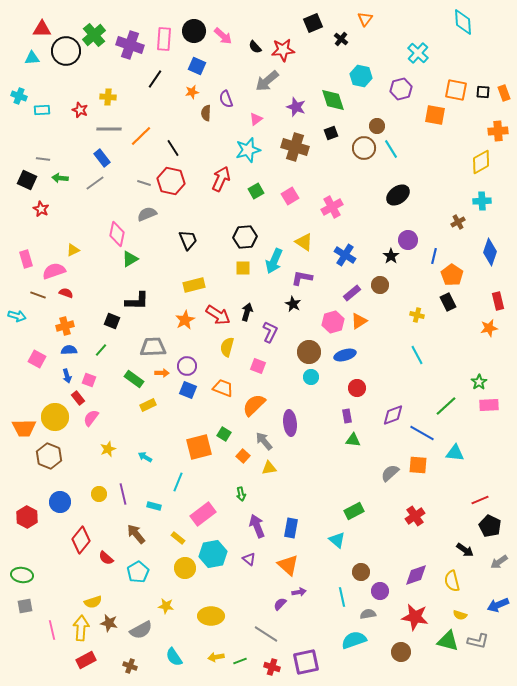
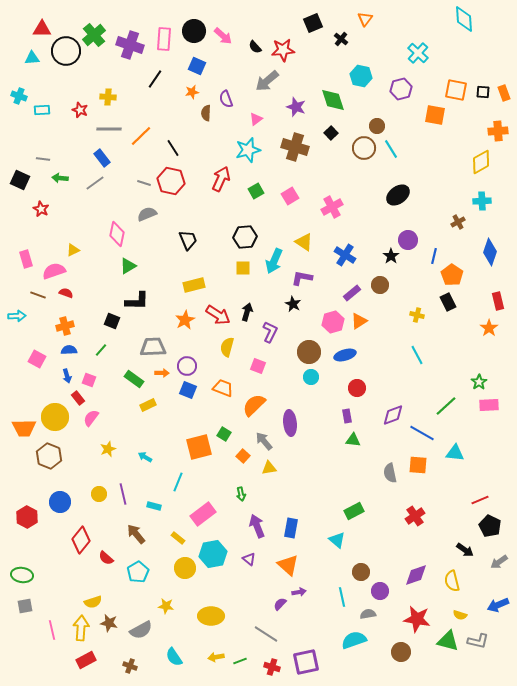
cyan diamond at (463, 22): moved 1 px right, 3 px up
black square at (331, 133): rotated 24 degrees counterclockwise
black square at (27, 180): moved 7 px left
green triangle at (130, 259): moved 2 px left, 7 px down
cyan arrow at (17, 316): rotated 18 degrees counterclockwise
orange star at (489, 328): rotated 24 degrees counterclockwise
gray semicircle at (390, 473): rotated 60 degrees counterclockwise
red star at (415, 617): moved 2 px right, 2 px down
